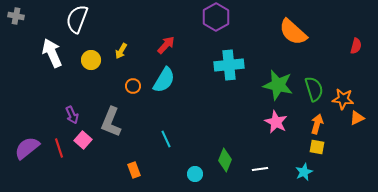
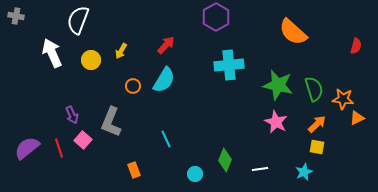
white semicircle: moved 1 px right, 1 px down
orange arrow: rotated 30 degrees clockwise
